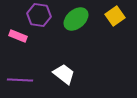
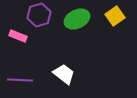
purple hexagon: rotated 25 degrees counterclockwise
green ellipse: moved 1 px right; rotated 15 degrees clockwise
